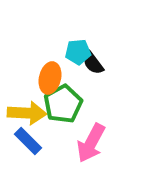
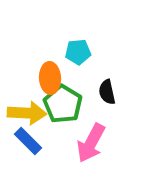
black semicircle: moved 14 px right, 29 px down; rotated 25 degrees clockwise
orange ellipse: rotated 16 degrees counterclockwise
green pentagon: rotated 12 degrees counterclockwise
